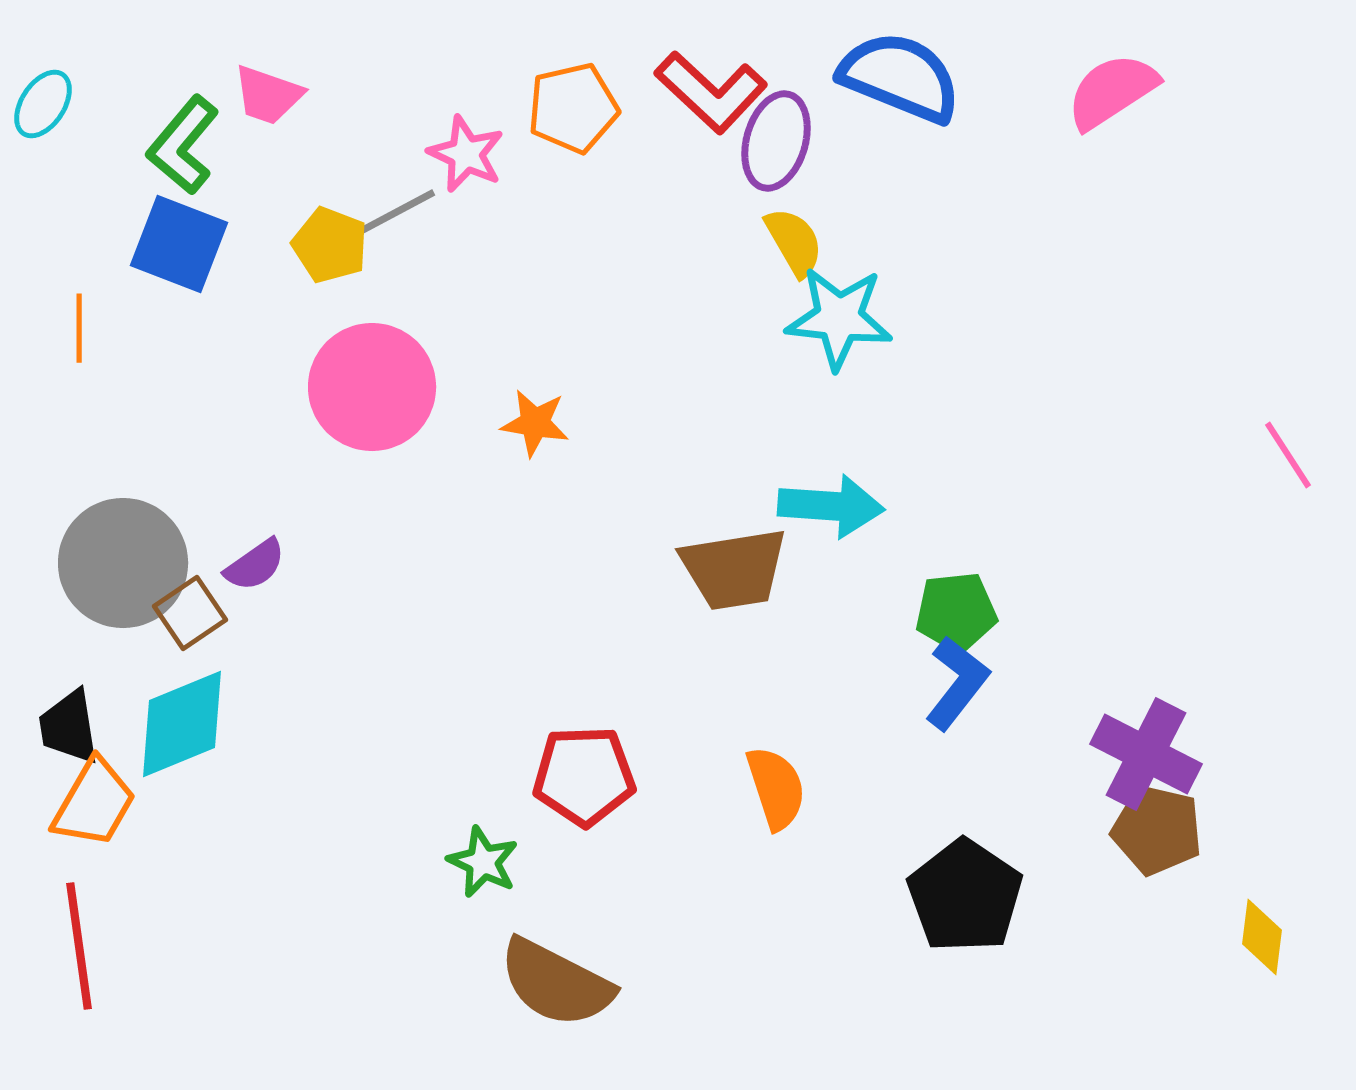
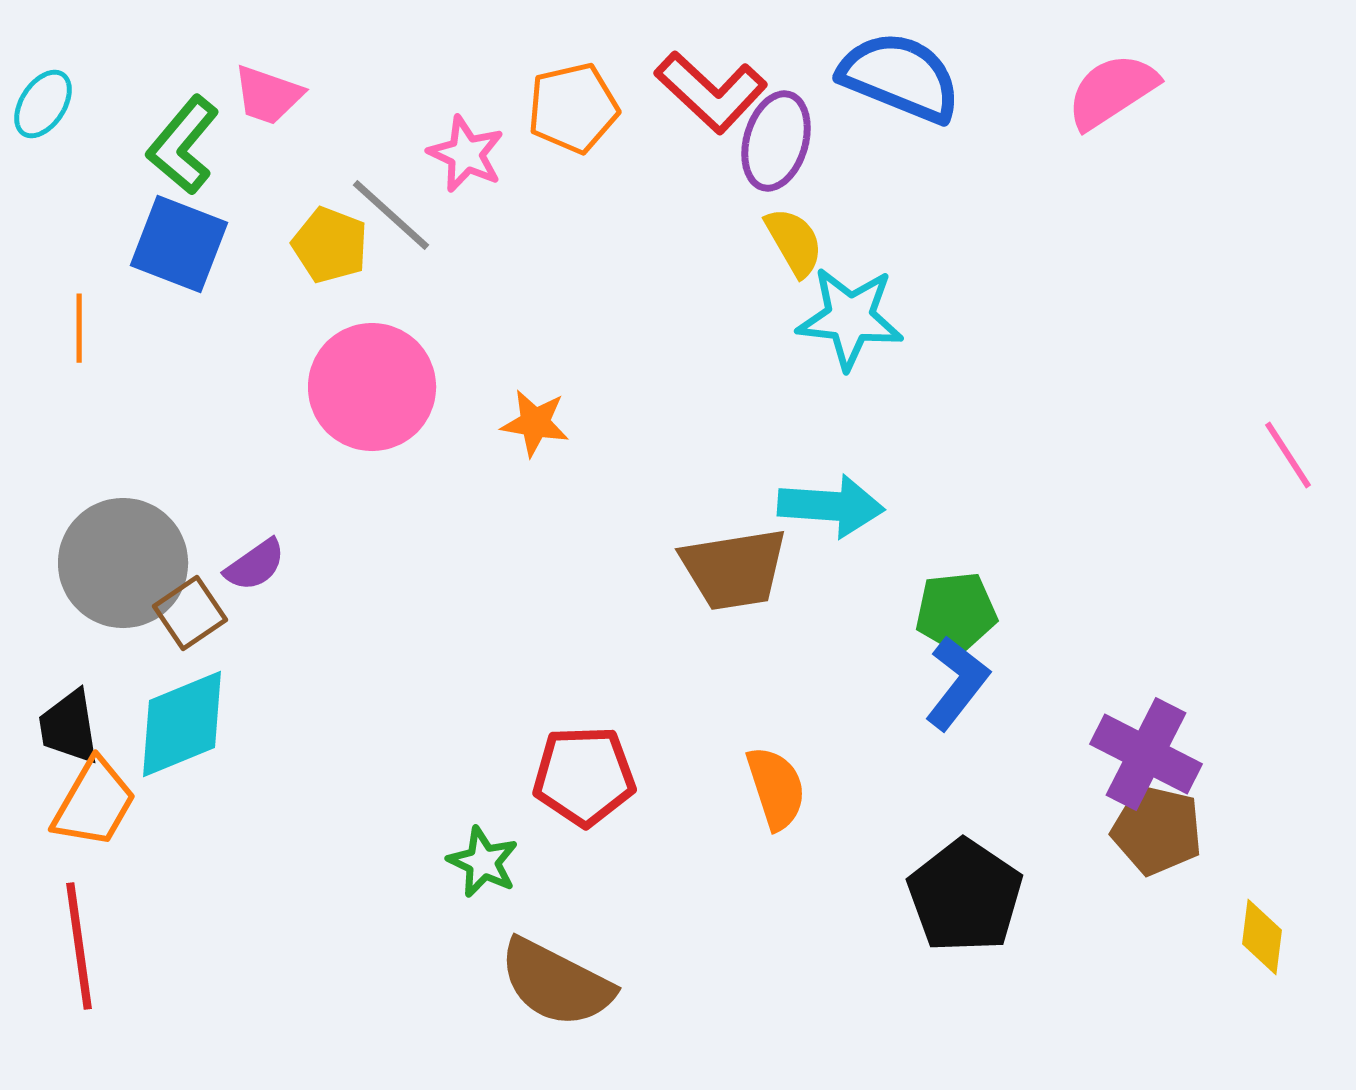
gray line: rotated 70 degrees clockwise
cyan star: moved 11 px right
